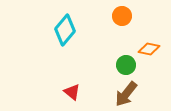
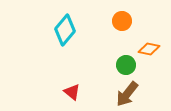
orange circle: moved 5 px down
brown arrow: moved 1 px right
